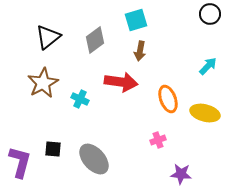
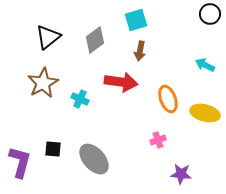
cyan arrow: moved 3 px left, 1 px up; rotated 108 degrees counterclockwise
